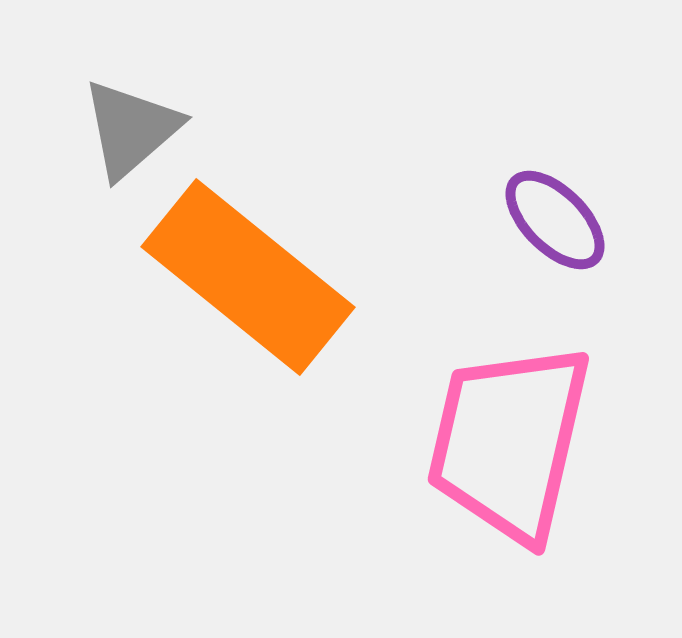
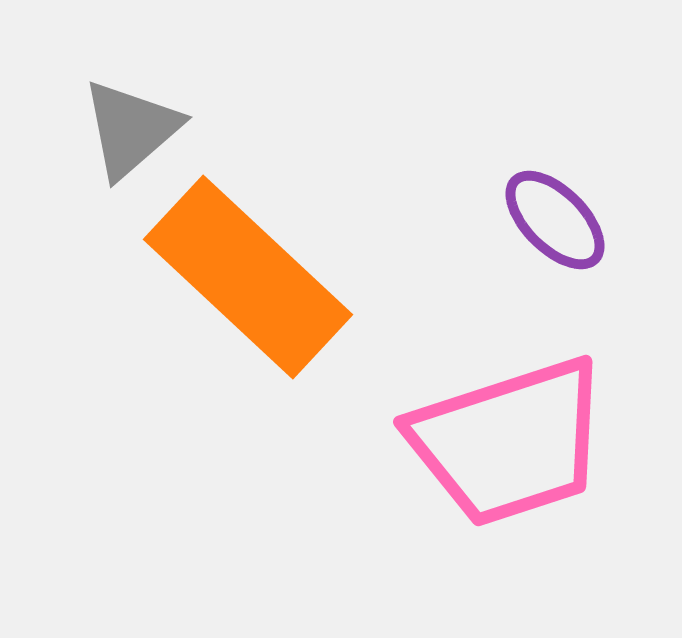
orange rectangle: rotated 4 degrees clockwise
pink trapezoid: rotated 121 degrees counterclockwise
